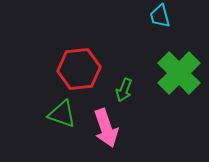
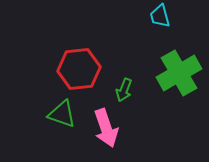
green cross: rotated 15 degrees clockwise
